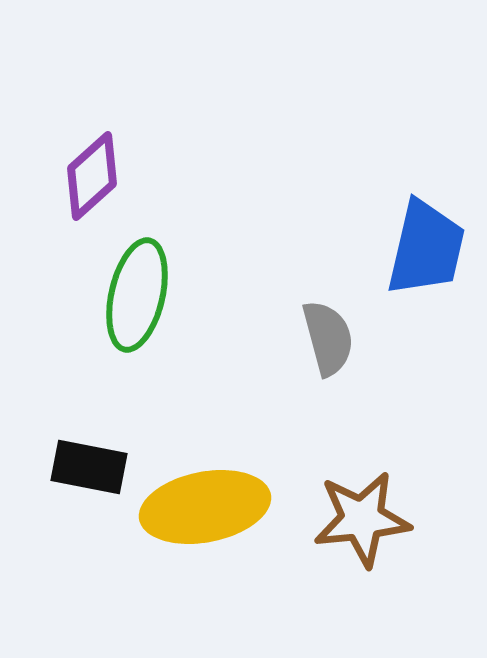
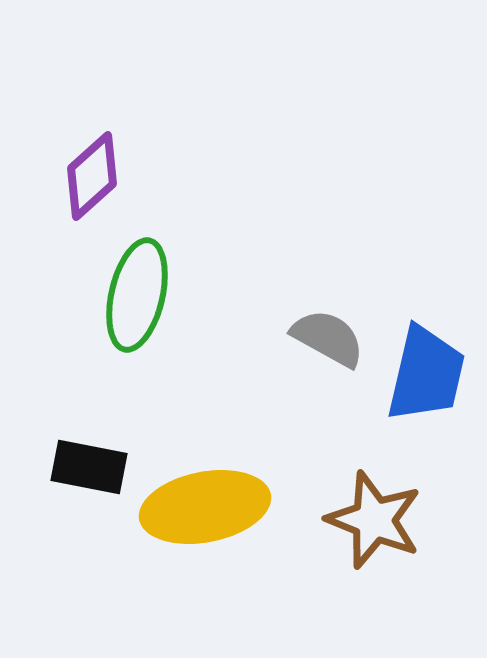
blue trapezoid: moved 126 px down
gray semicircle: rotated 46 degrees counterclockwise
brown star: moved 12 px right, 1 px down; rotated 28 degrees clockwise
